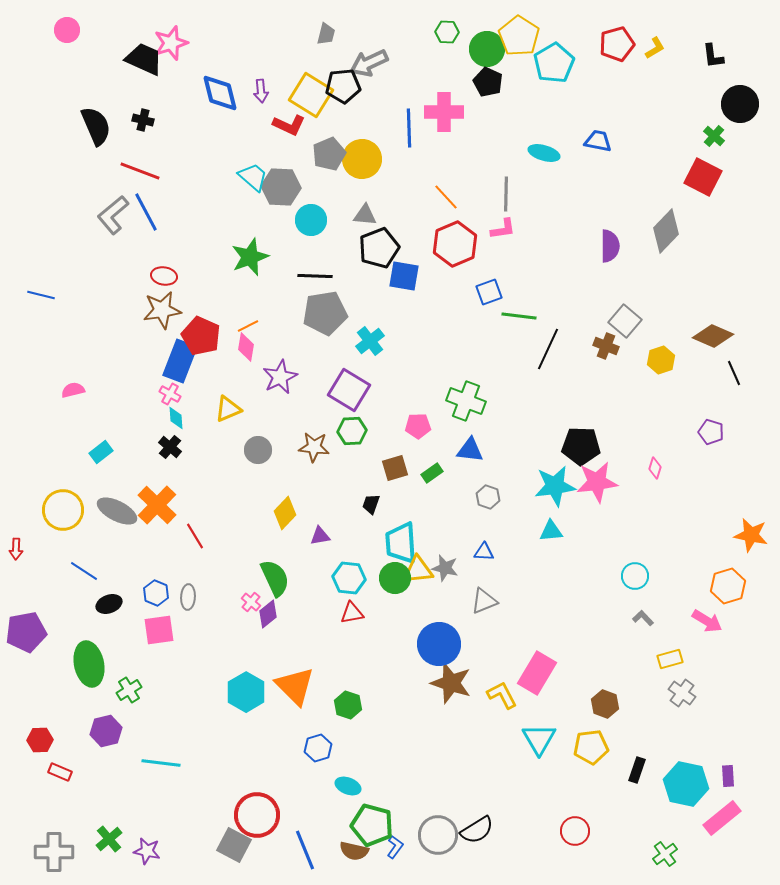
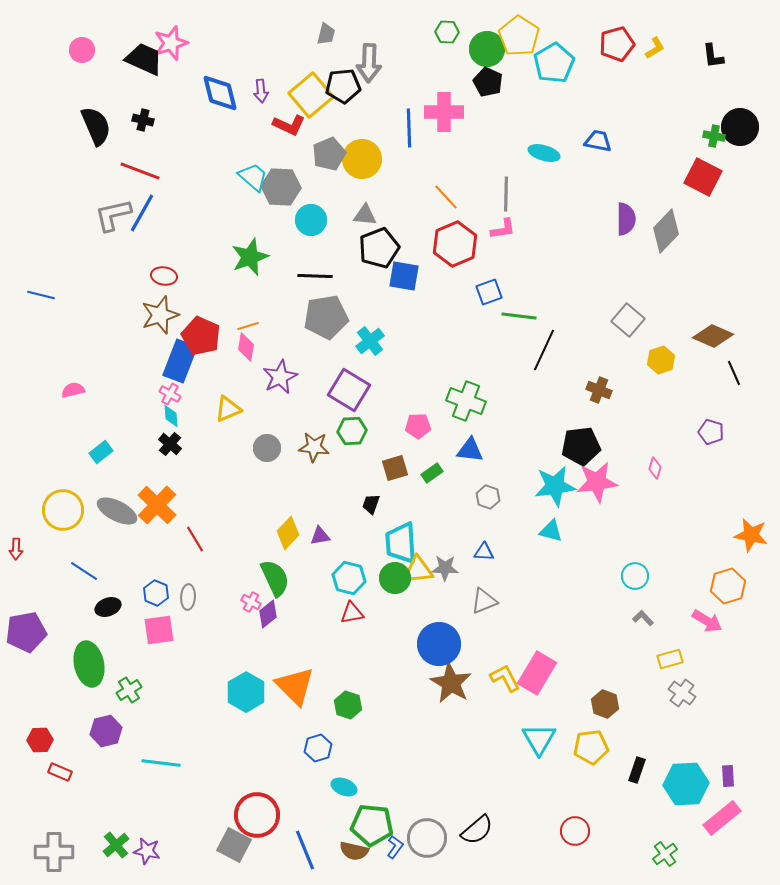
pink circle at (67, 30): moved 15 px right, 20 px down
gray arrow at (369, 63): rotated 63 degrees counterclockwise
yellow square at (311, 95): rotated 18 degrees clockwise
black circle at (740, 104): moved 23 px down
green cross at (714, 136): rotated 30 degrees counterclockwise
blue line at (146, 212): moved 4 px left, 1 px down; rotated 57 degrees clockwise
gray L-shape at (113, 215): rotated 27 degrees clockwise
purple semicircle at (610, 246): moved 16 px right, 27 px up
brown star at (162, 310): moved 2 px left, 5 px down; rotated 9 degrees counterclockwise
gray pentagon at (325, 313): moved 1 px right, 4 px down
gray square at (625, 321): moved 3 px right, 1 px up
orange line at (248, 326): rotated 10 degrees clockwise
brown cross at (606, 346): moved 7 px left, 44 px down
black line at (548, 349): moved 4 px left, 1 px down
cyan diamond at (176, 418): moved 5 px left, 2 px up
black pentagon at (581, 446): rotated 9 degrees counterclockwise
black cross at (170, 447): moved 3 px up
gray circle at (258, 450): moved 9 px right, 2 px up
yellow diamond at (285, 513): moved 3 px right, 20 px down
cyan triangle at (551, 531): rotated 20 degrees clockwise
red line at (195, 536): moved 3 px down
gray star at (445, 568): rotated 12 degrees counterclockwise
cyan hexagon at (349, 578): rotated 8 degrees clockwise
pink cross at (251, 602): rotated 12 degrees counterclockwise
black ellipse at (109, 604): moved 1 px left, 3 px down
brown star at (451, 683): rotated 12 degrees clockwise
yellow L-shape at (502, 695): moved 3 px right, 17 px up
cyan hexagon at (686, 784): rotated 15 degrees counterclockwise
cyan ellipse at (348, 786): moved 4 px left, 1 px down
green pentagon at (372, 825): rotated 9 degrees counterclockwise
black semicircle at (477, 830): rotated 8 degrees counterclockwise
gray circle at (438, 835): moved 11 px left, 3 px down
green cross at (109, 839): moved 7 px right, 6 px down
